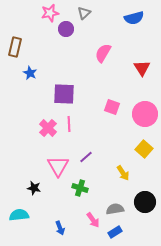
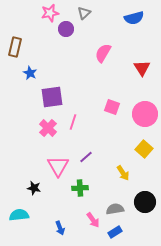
purple square: moved 12 px left, 3 px down; rotated 10 degrees counterclockwise
pink line: moved 4 px right, 2 px up; rotated 21 degrees clockwise
green cross: rotated 21 degrees counterclockwise
